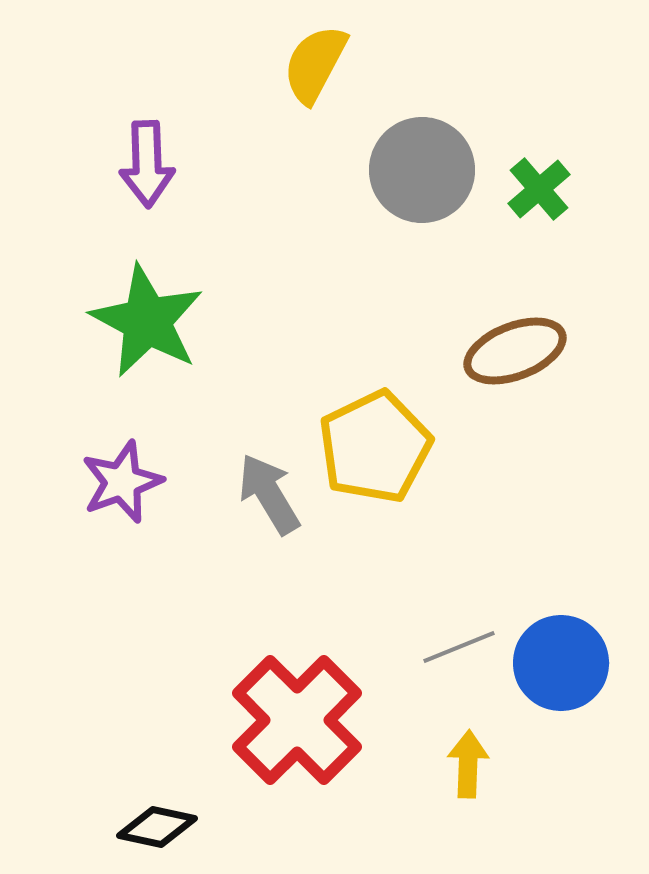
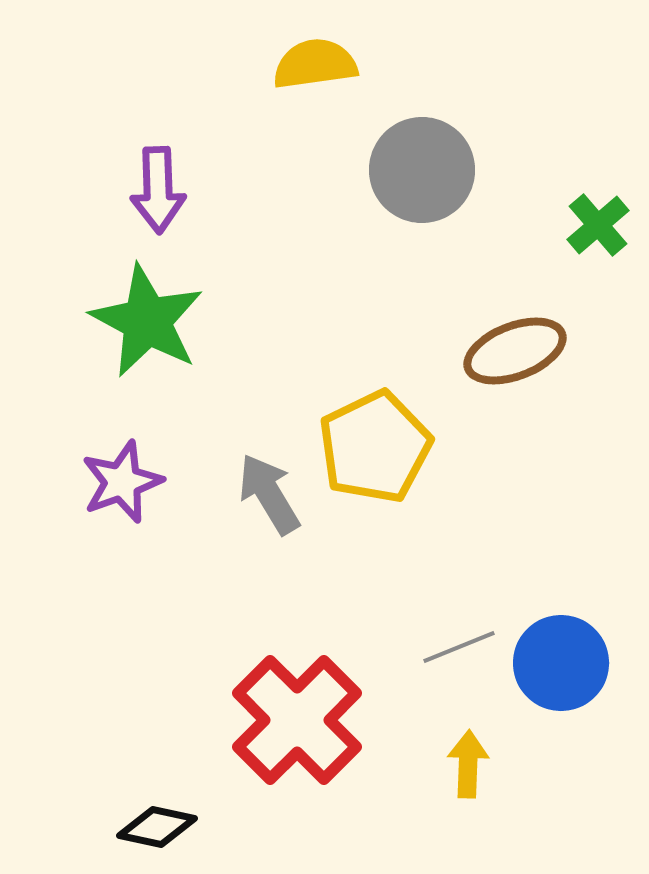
yellow semicircle: rotated 54 degrees clockwise
purple arrow: moved 11 px right, 26 px down
green cross: moved 59 px right, 36 px down
